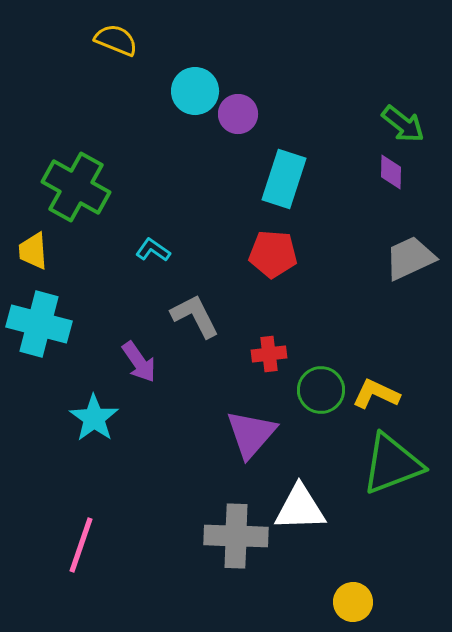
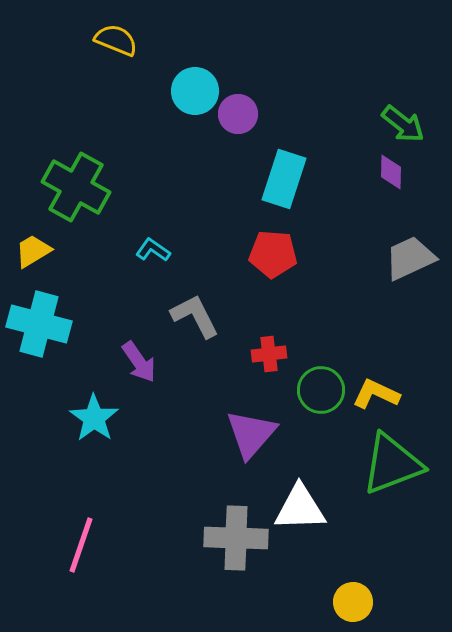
yellow trapezoid: rotated 63 degrees clockwise
gray cross: moved 2 px down
